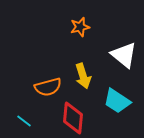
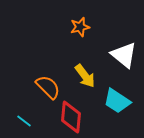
yellow arrow: moved 2 px right; rotated 20 degrees counterclockwise
orange semicircle: rotated 120 degrees counterclockwise
red diamond: moved 2 px left, 1 px up
